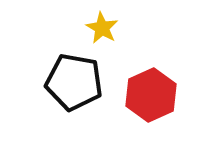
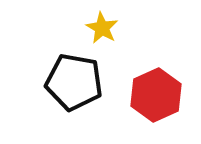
red hexagon: moved 5 px right
